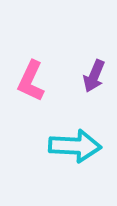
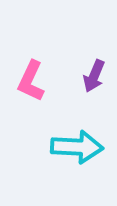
cyan arrow: moved 2 px right, 1 px down
